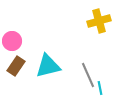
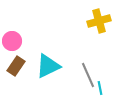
cyan triangle: rotated 12 degrees counterclockwise
